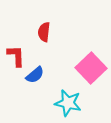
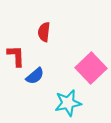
blue semicircle: moved 1 px down
cyan star: rotated 24 degrees counterclockwise
